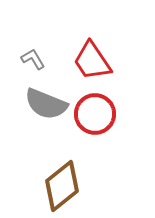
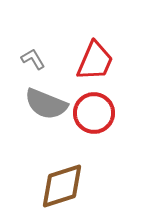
red trapezoid: moved 3 px right; rotated 123 degrees counterclockwise
red circle: moved 1 px left, 1 px up
brown diamond: rotated 21 degrees clockwise
